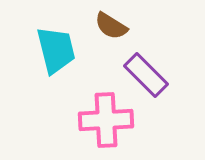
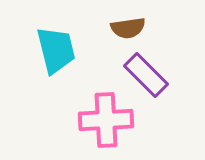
brown semicircle: moved 17 px right, 2 px down; rotated 40 degrees counterclockwise
